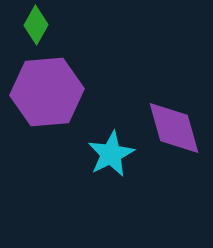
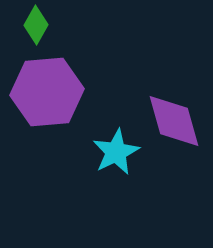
purple diamond: moved 7 px up
cyan star: moved 5 px right, 2 px up
